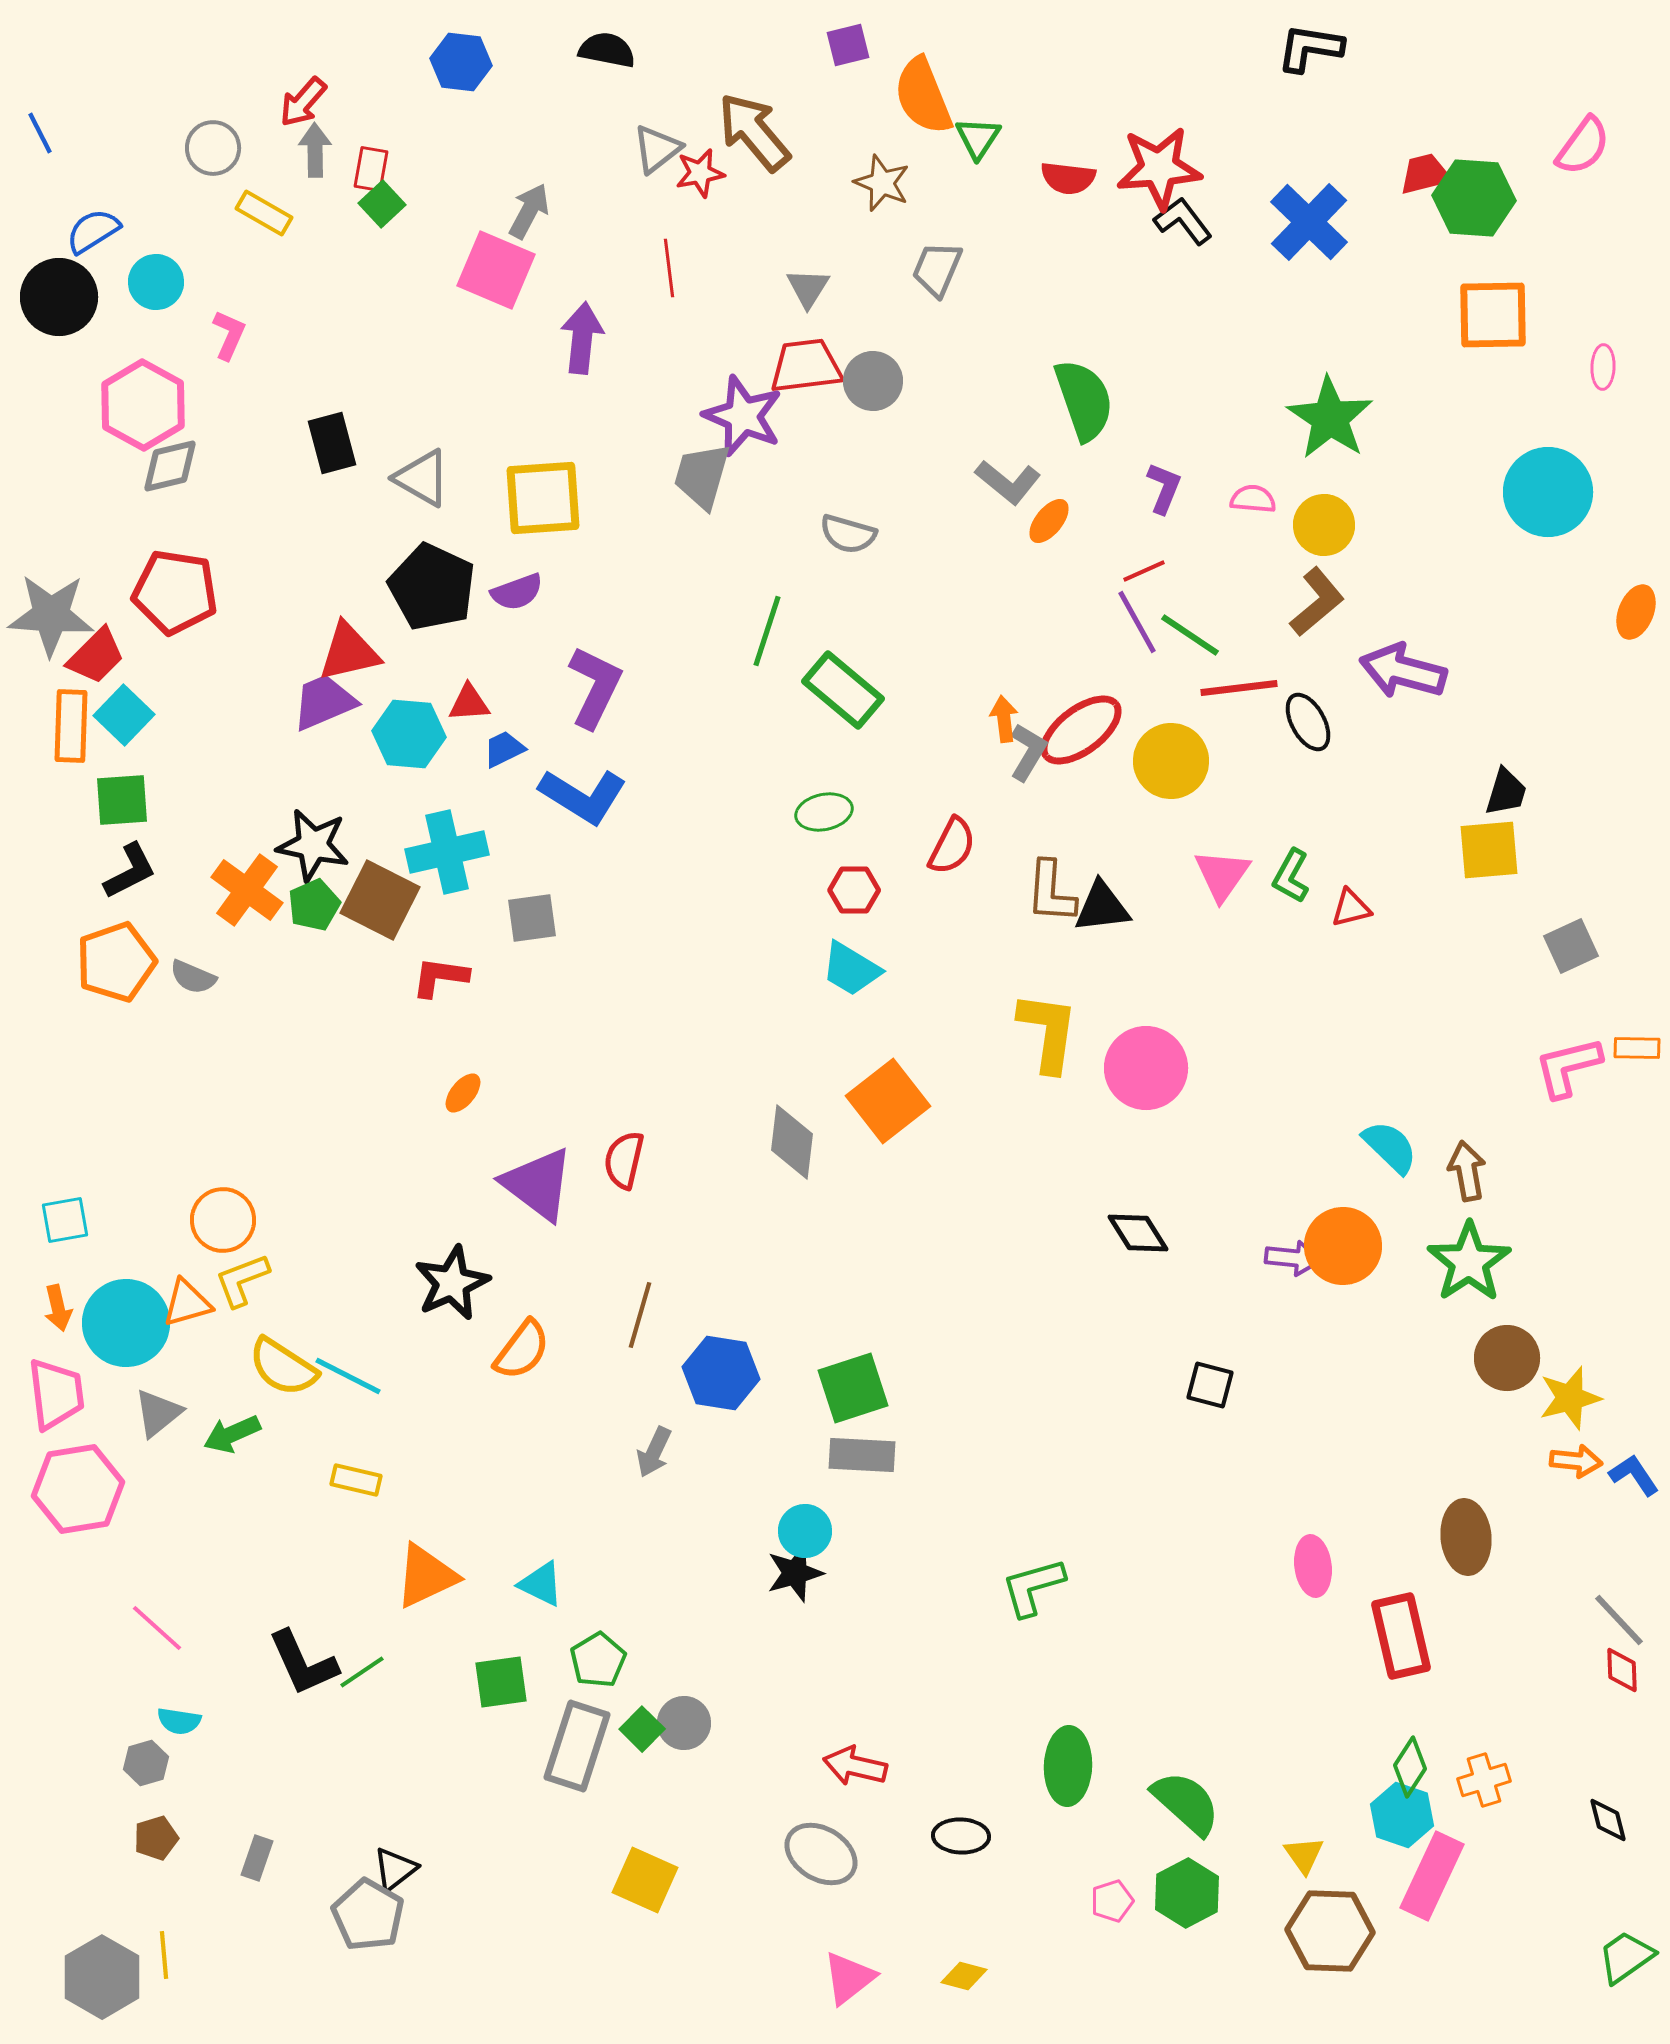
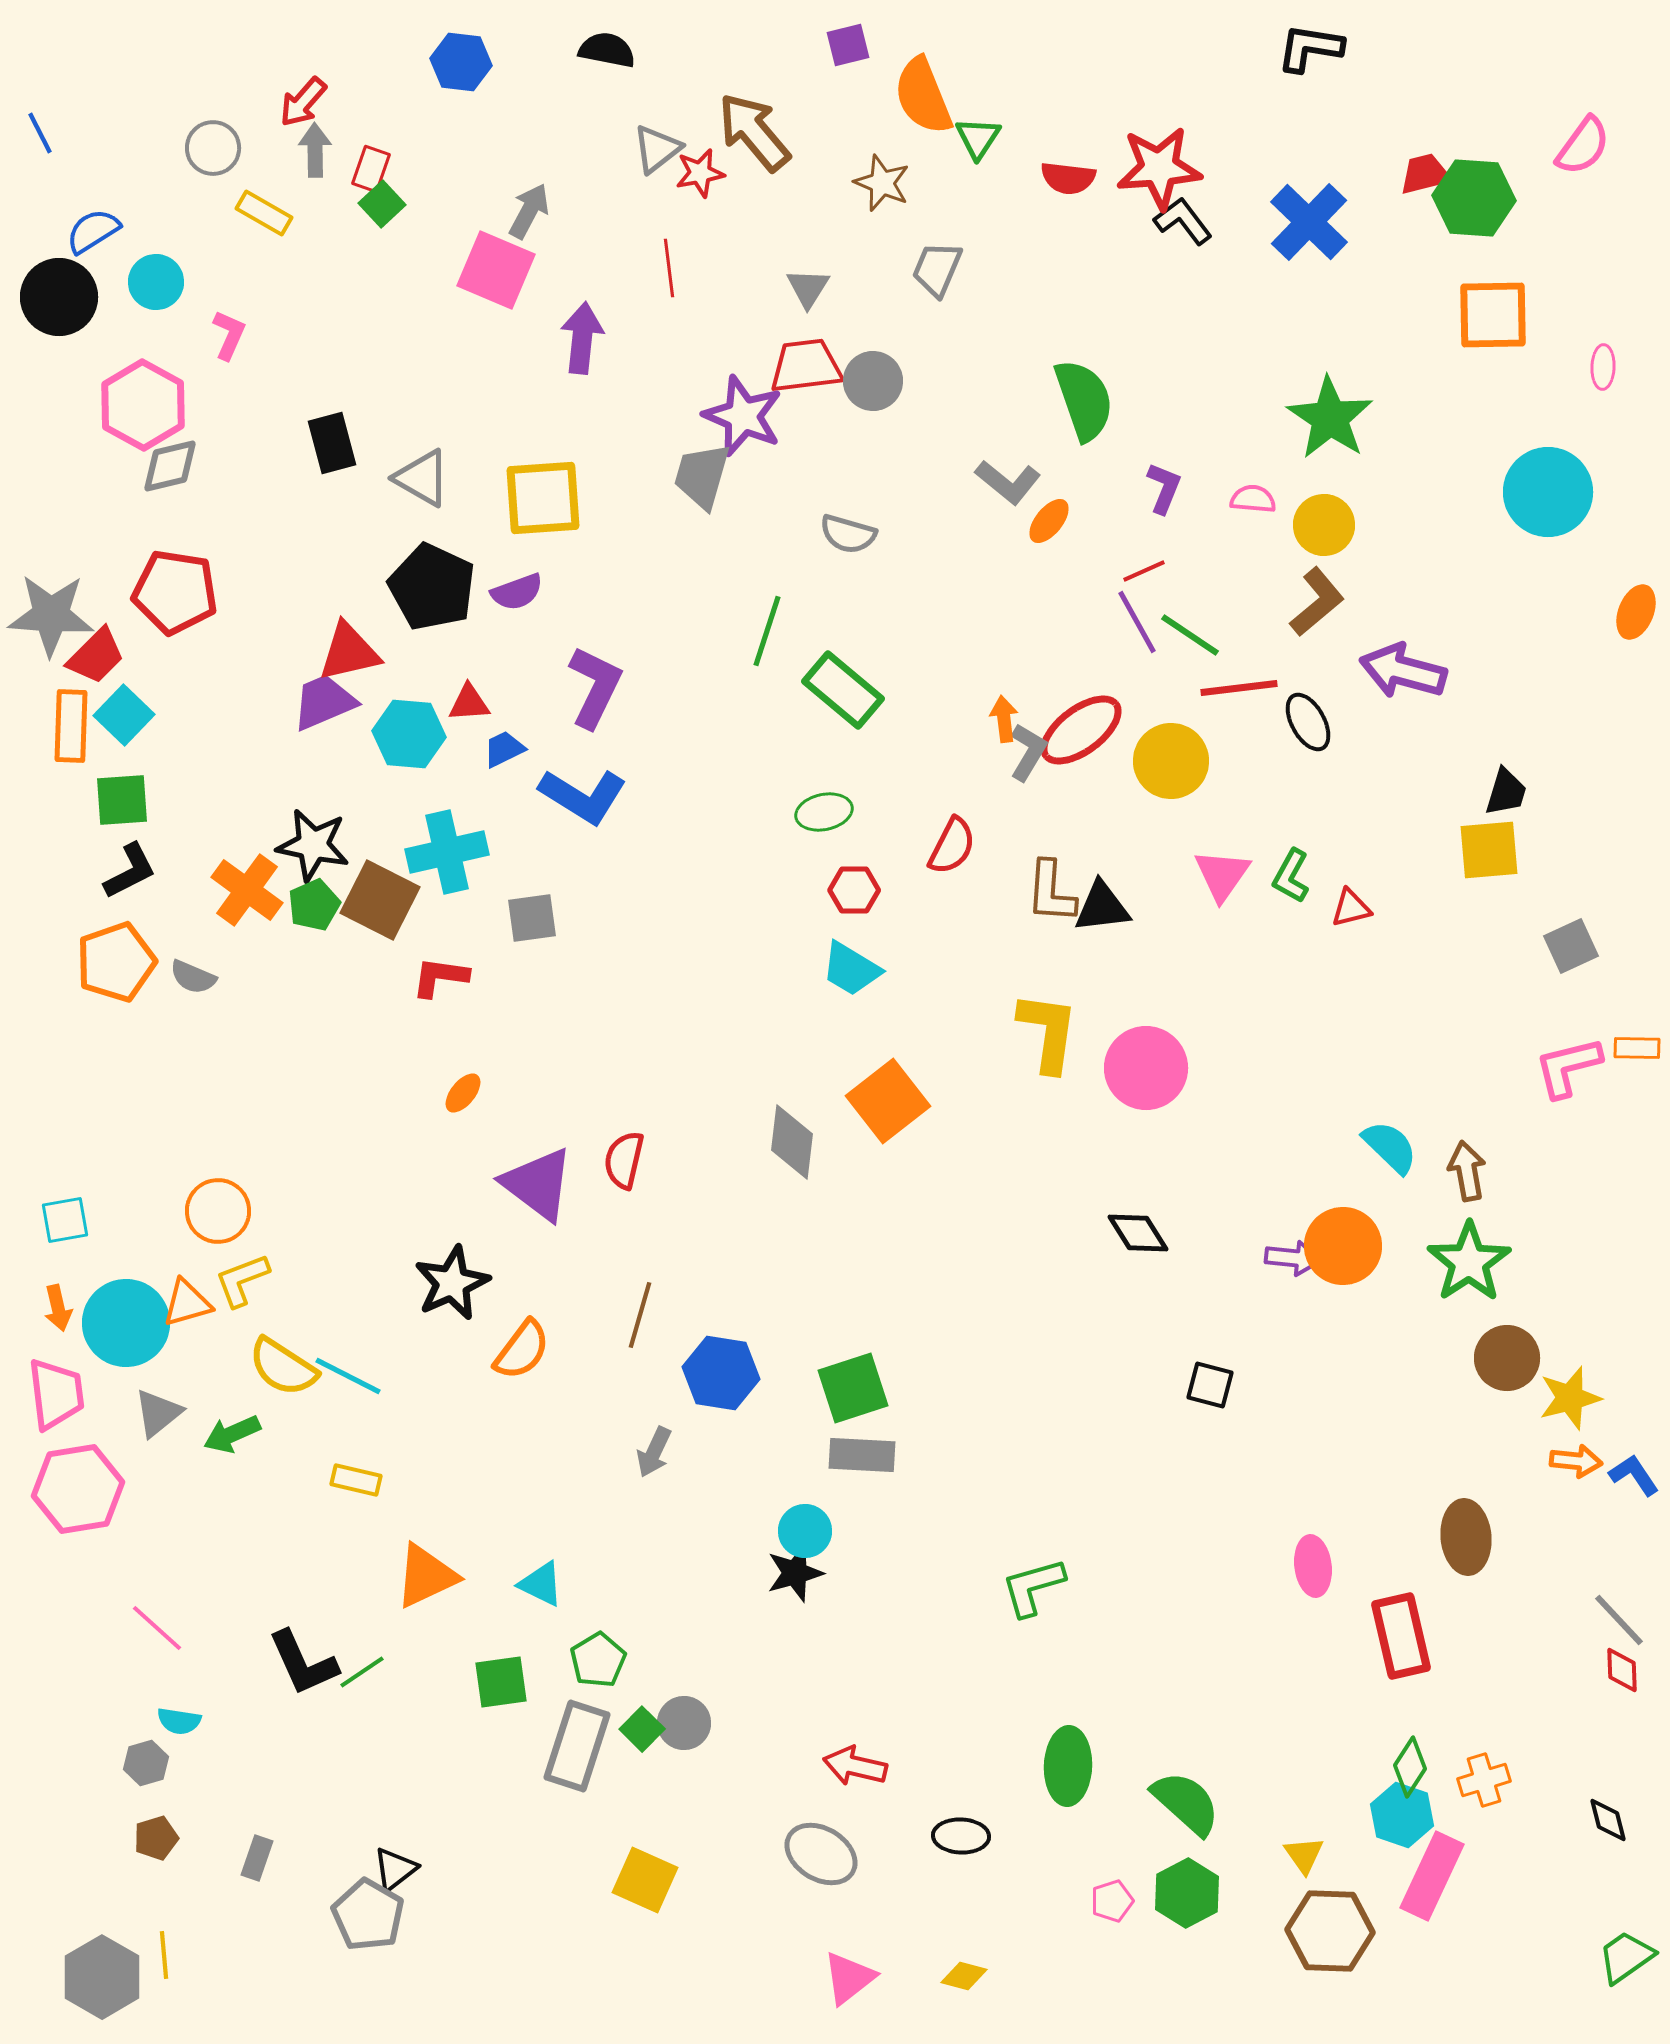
red rectangle at (371, 169): rotated 9 degrees clockwise
orange circle at (223, 1220): moved 5 px left, 9 px up
